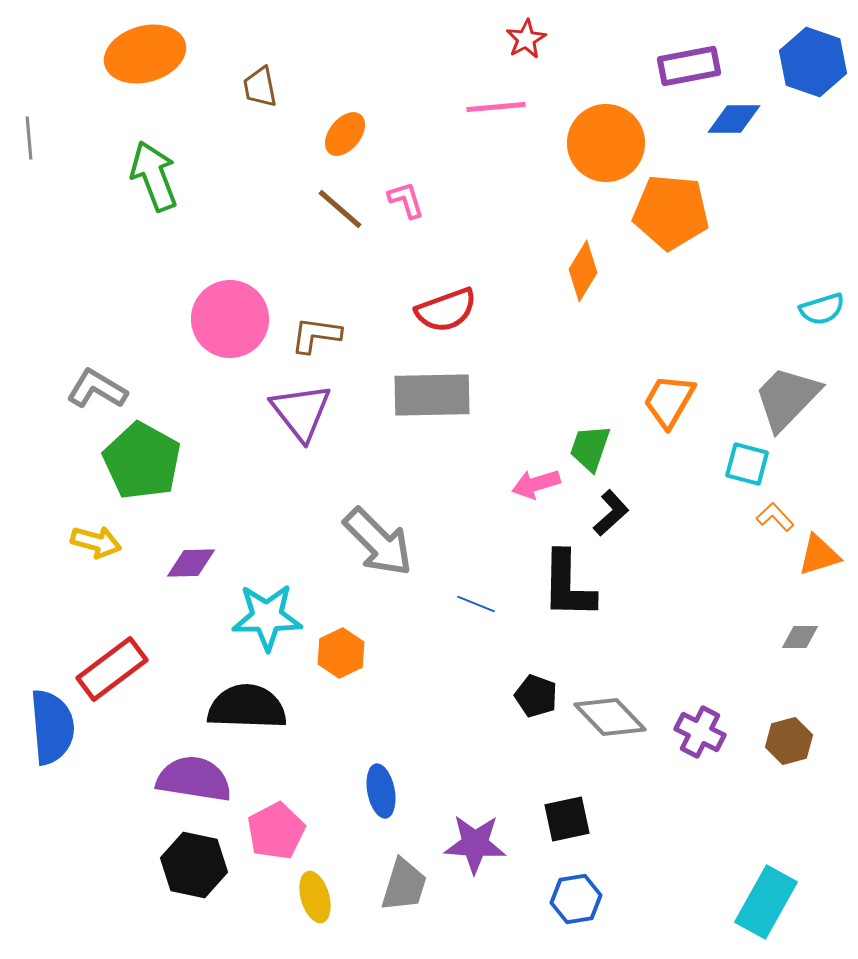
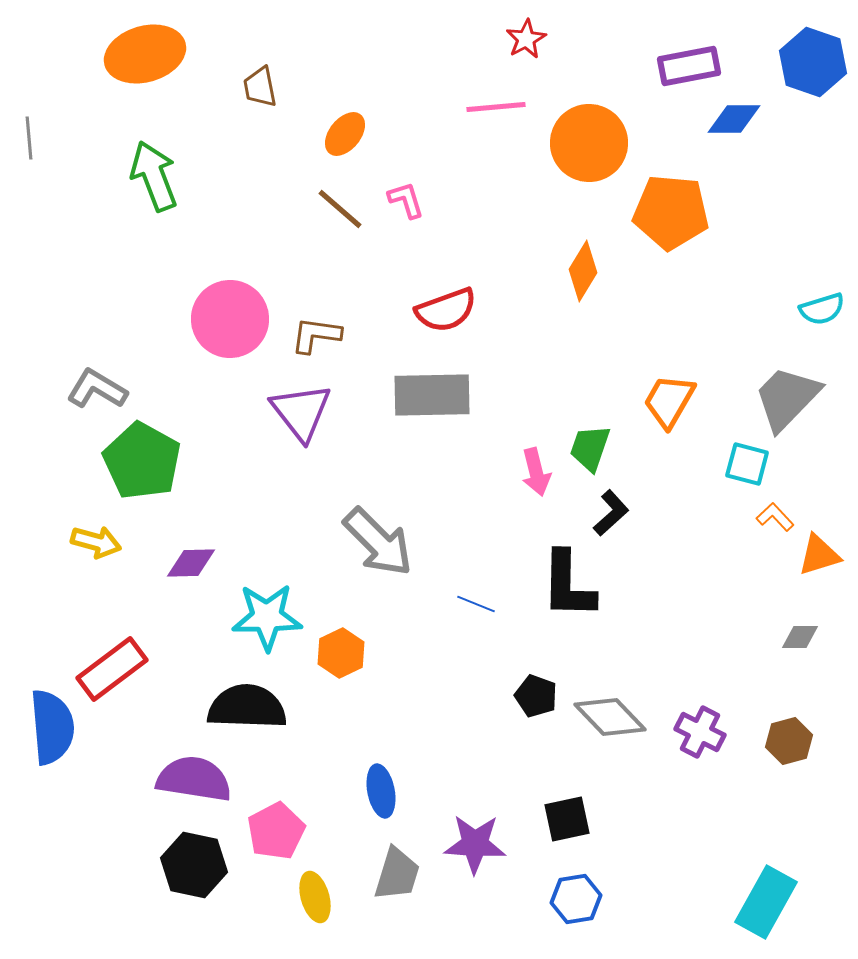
orange circle at (606, 143): moved 17 px left
pink arrow at (536, 484): moved 12 px up; rotated 87 degrees counterclockwise
gray trapezoid at (404, 885): moved 7 px left, 11 px up
